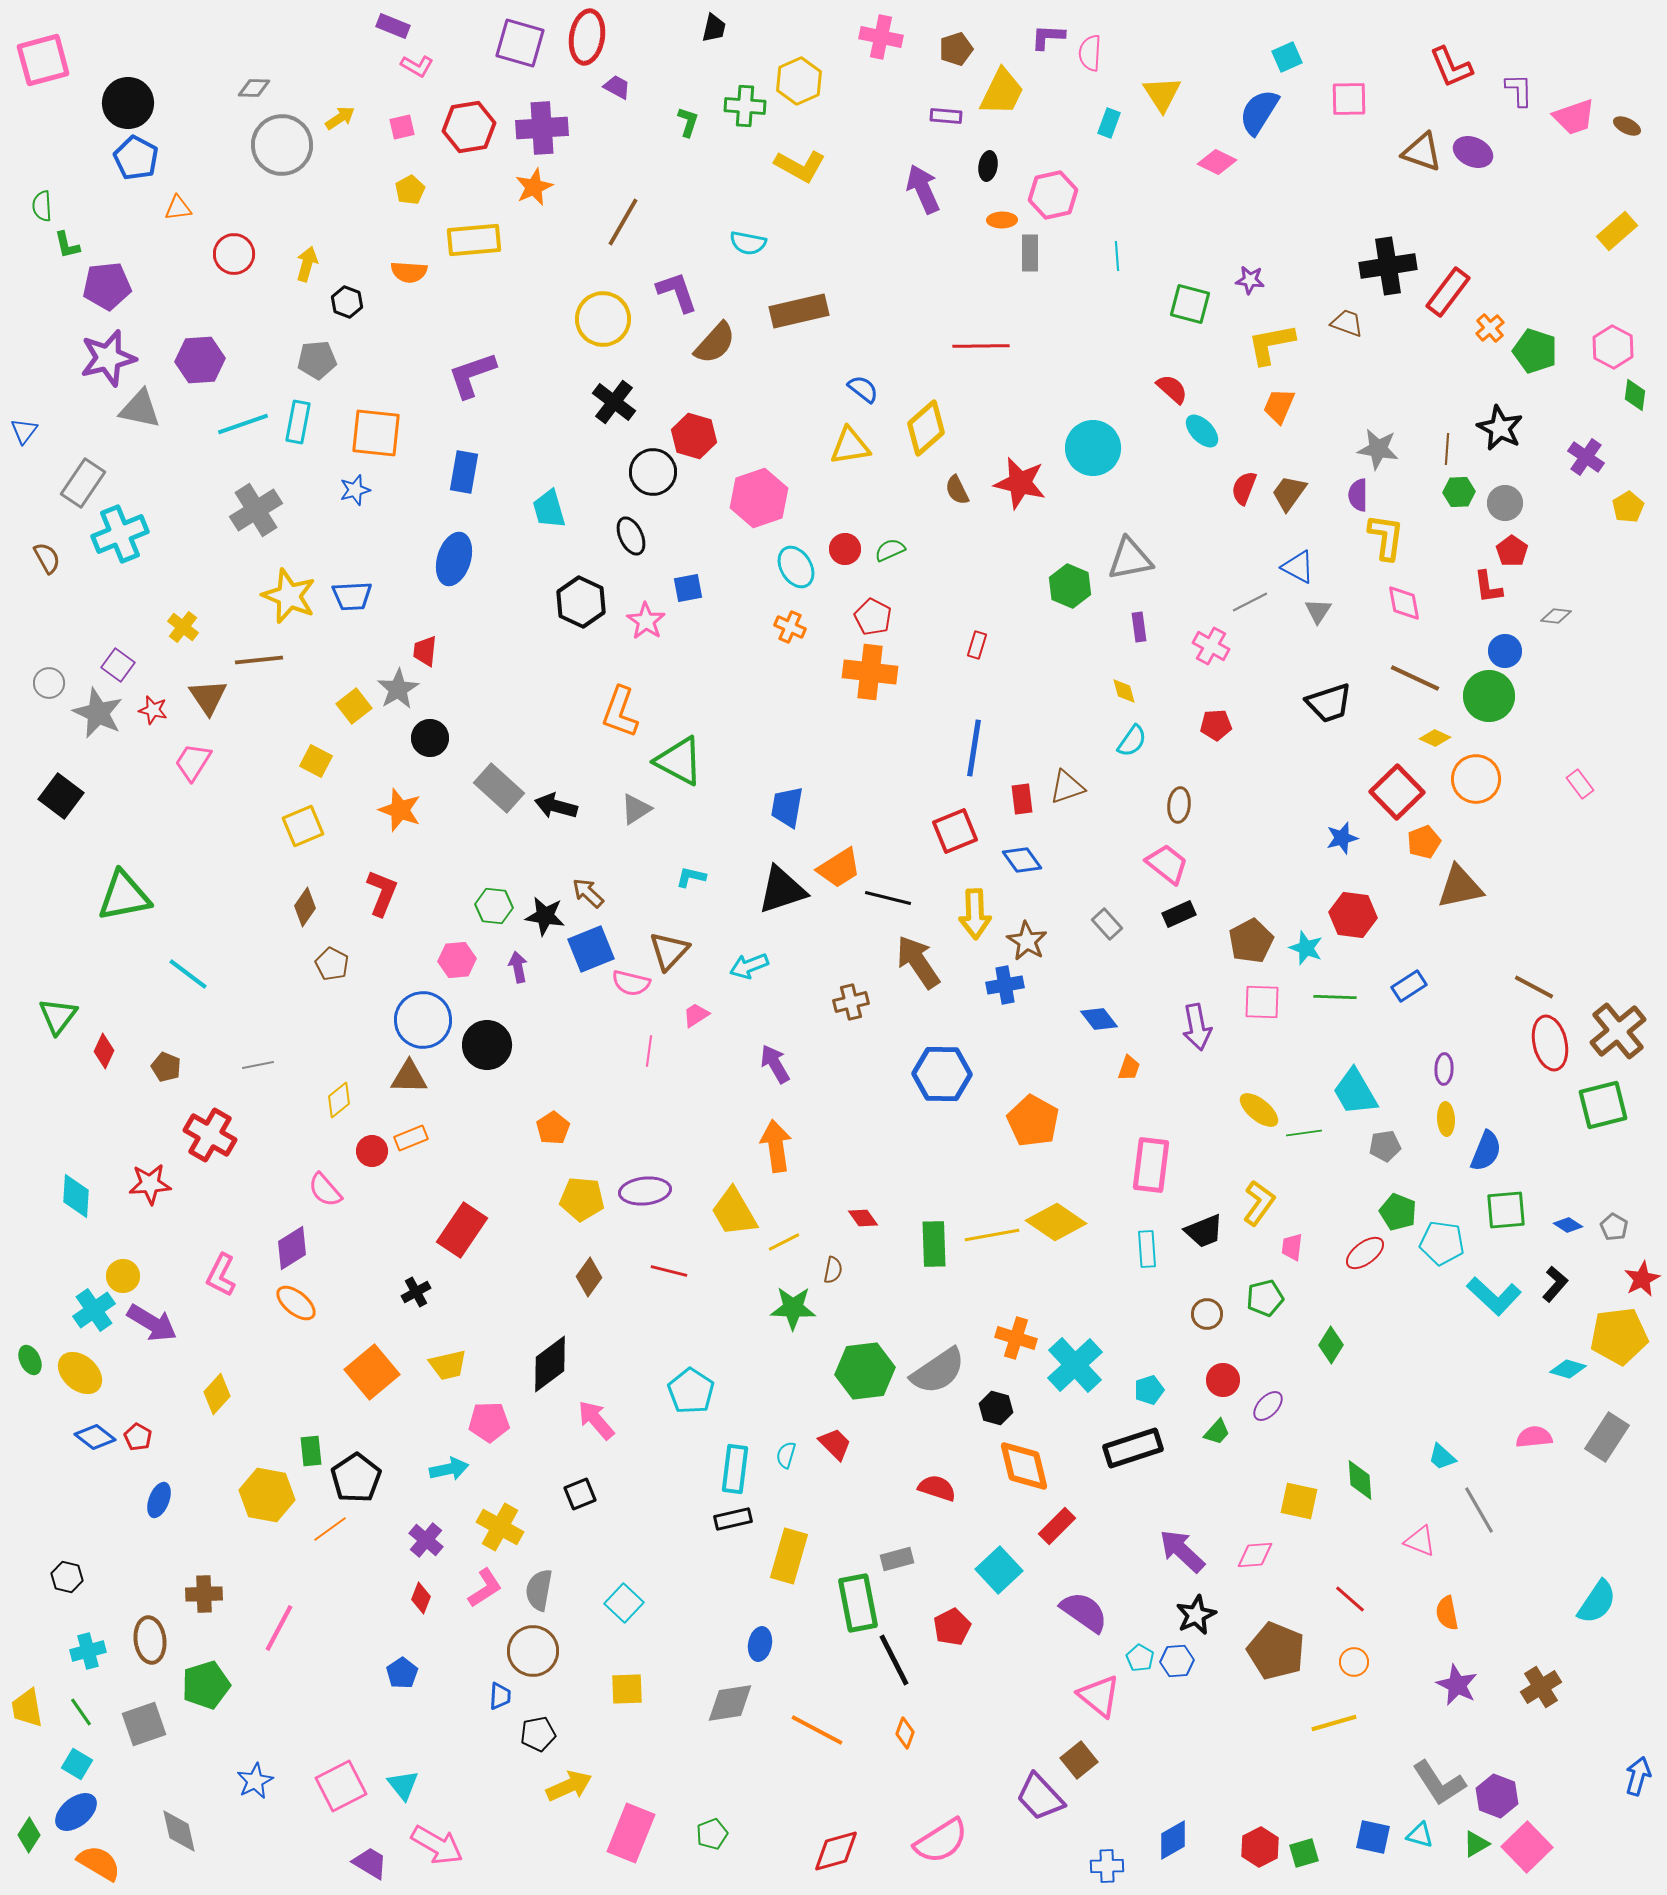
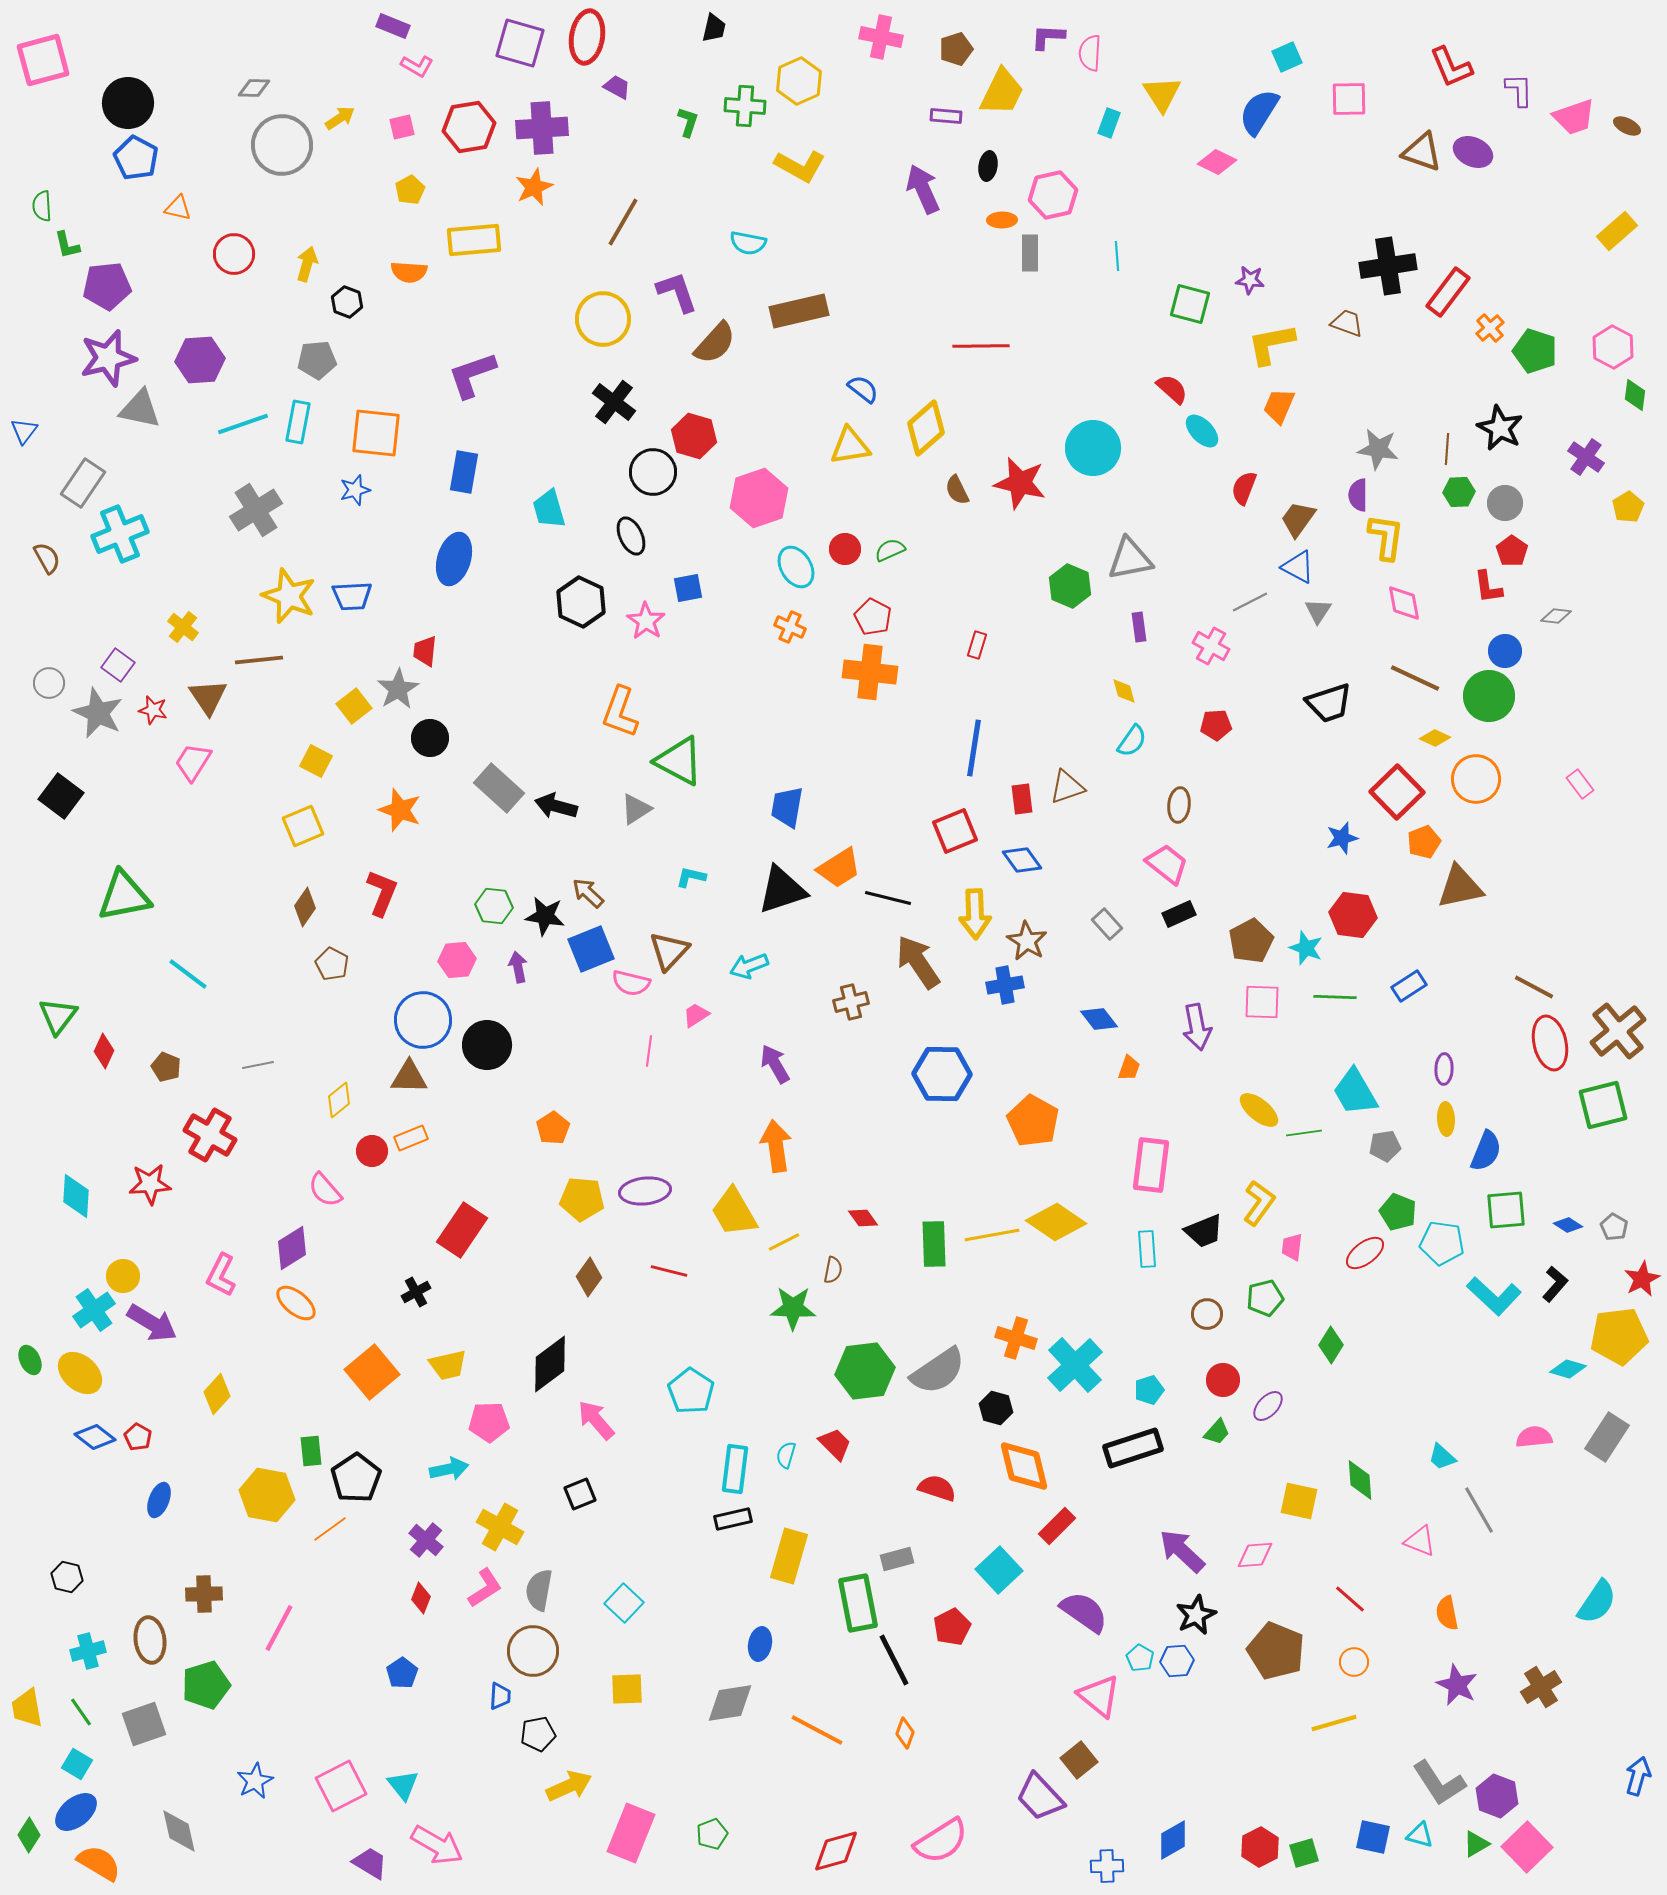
orange triangle at (178, 208): rotated 20 degrees clockwise
brown trapezoid at (1289, 493): moved 9 px right, 26 px down
